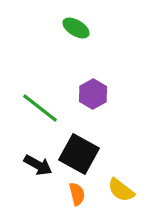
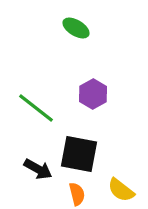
green line: moved 4 px left
black square: rotated 18 degrees counterclockwise
black arrow: moved 4 px down
